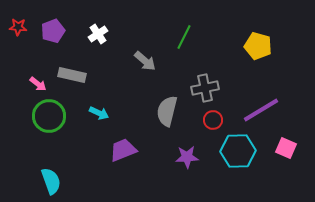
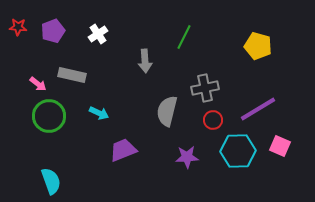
gray arrow: rotated 45 degrees clockwise
purple line: moved 3 px left, 1 px up
pink square: moved 6 px left, 2 px up
